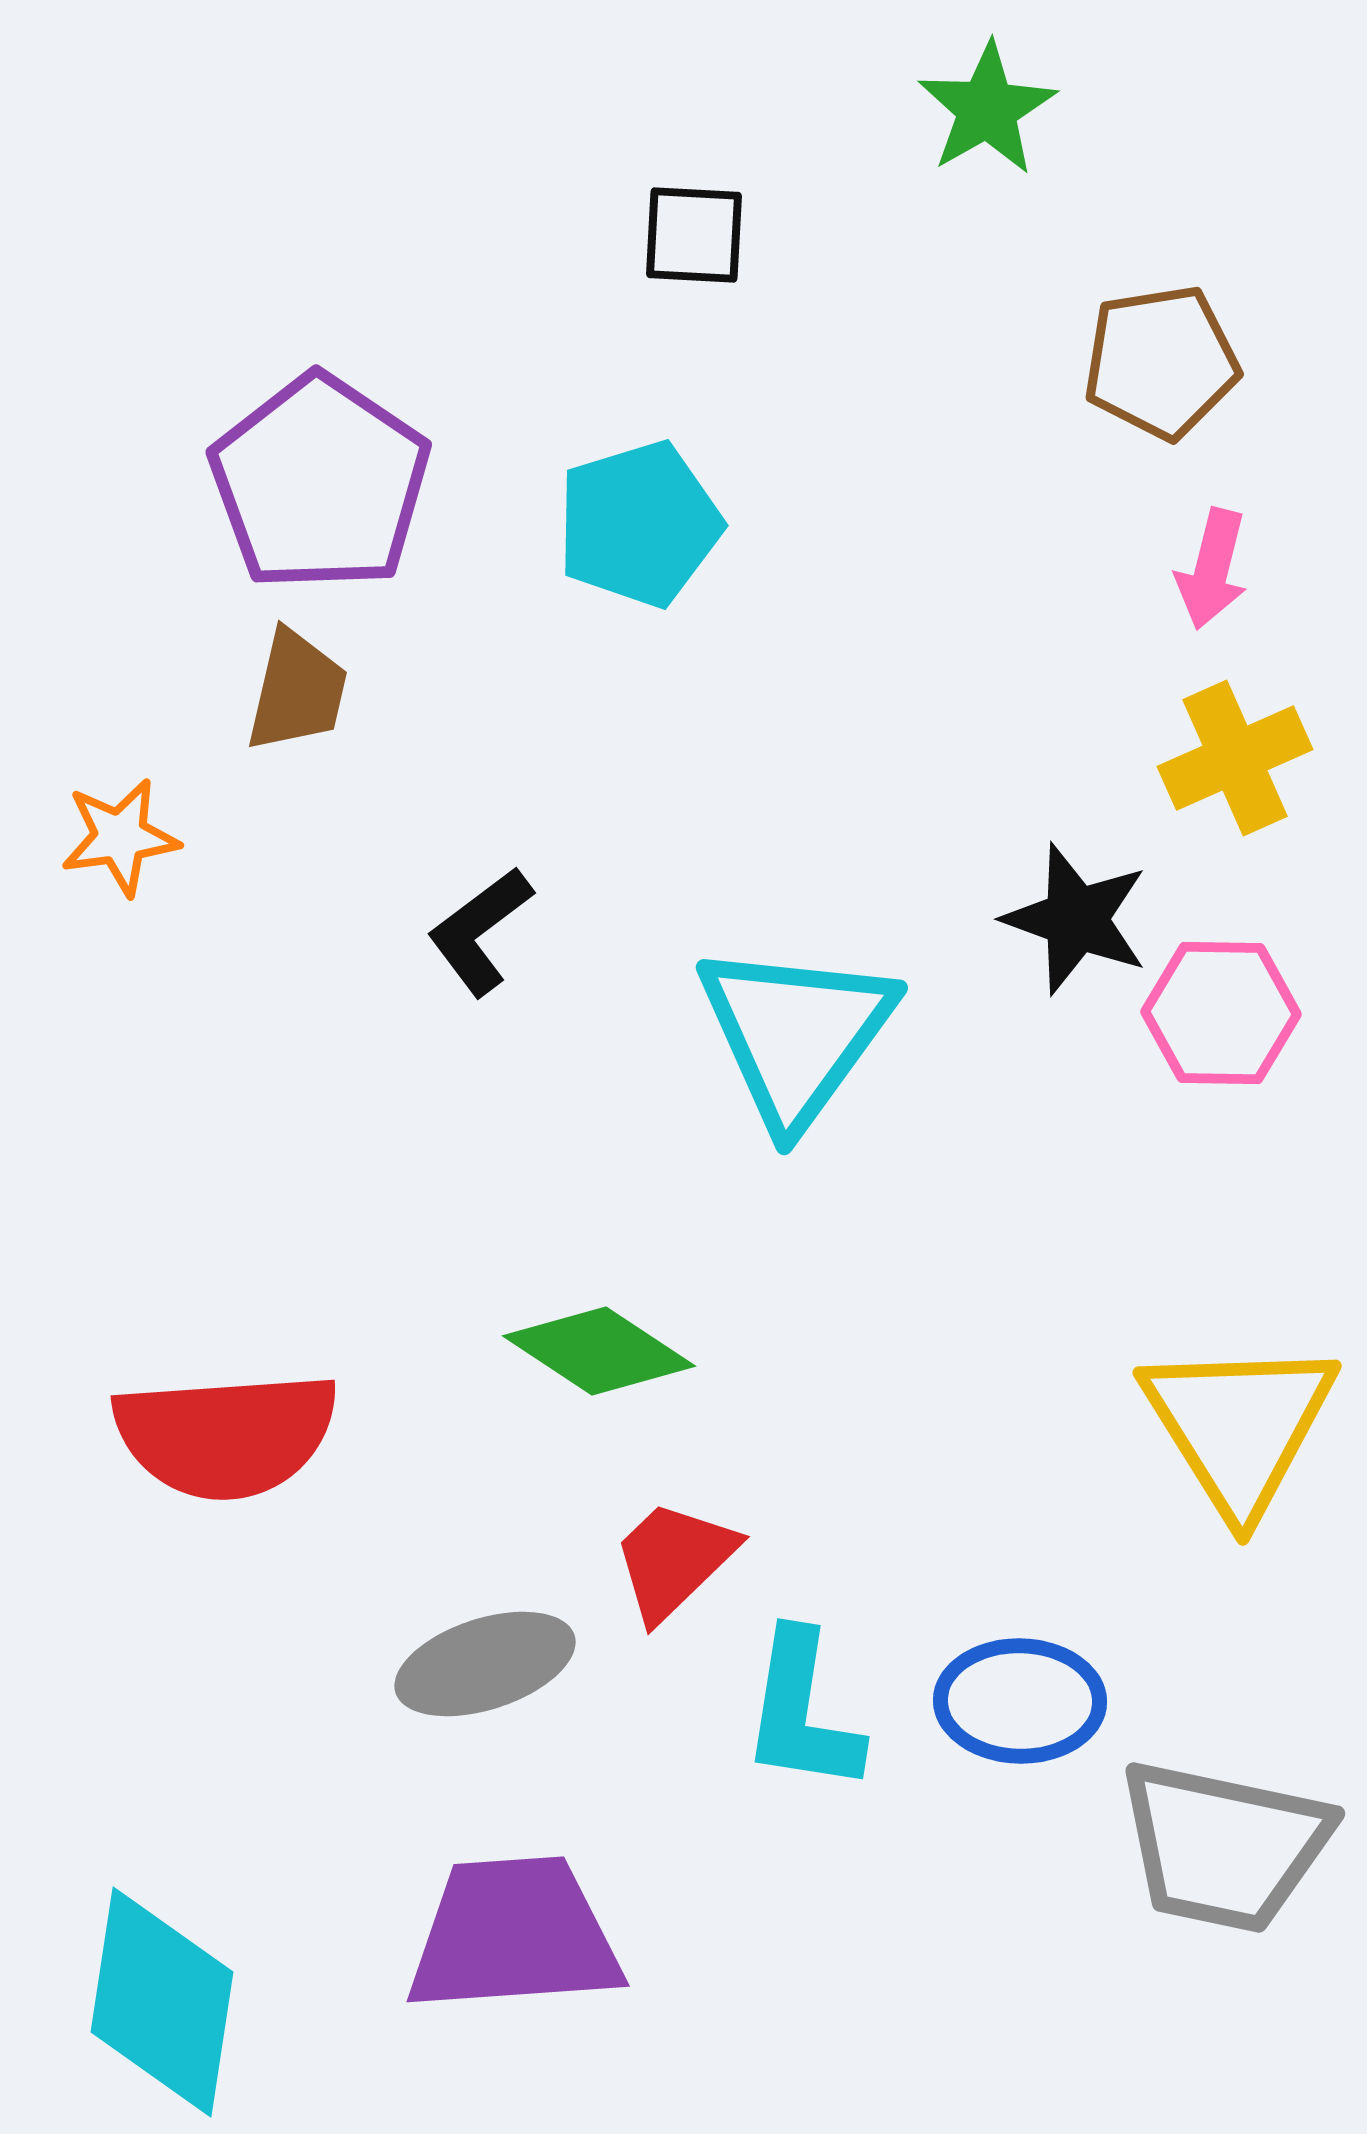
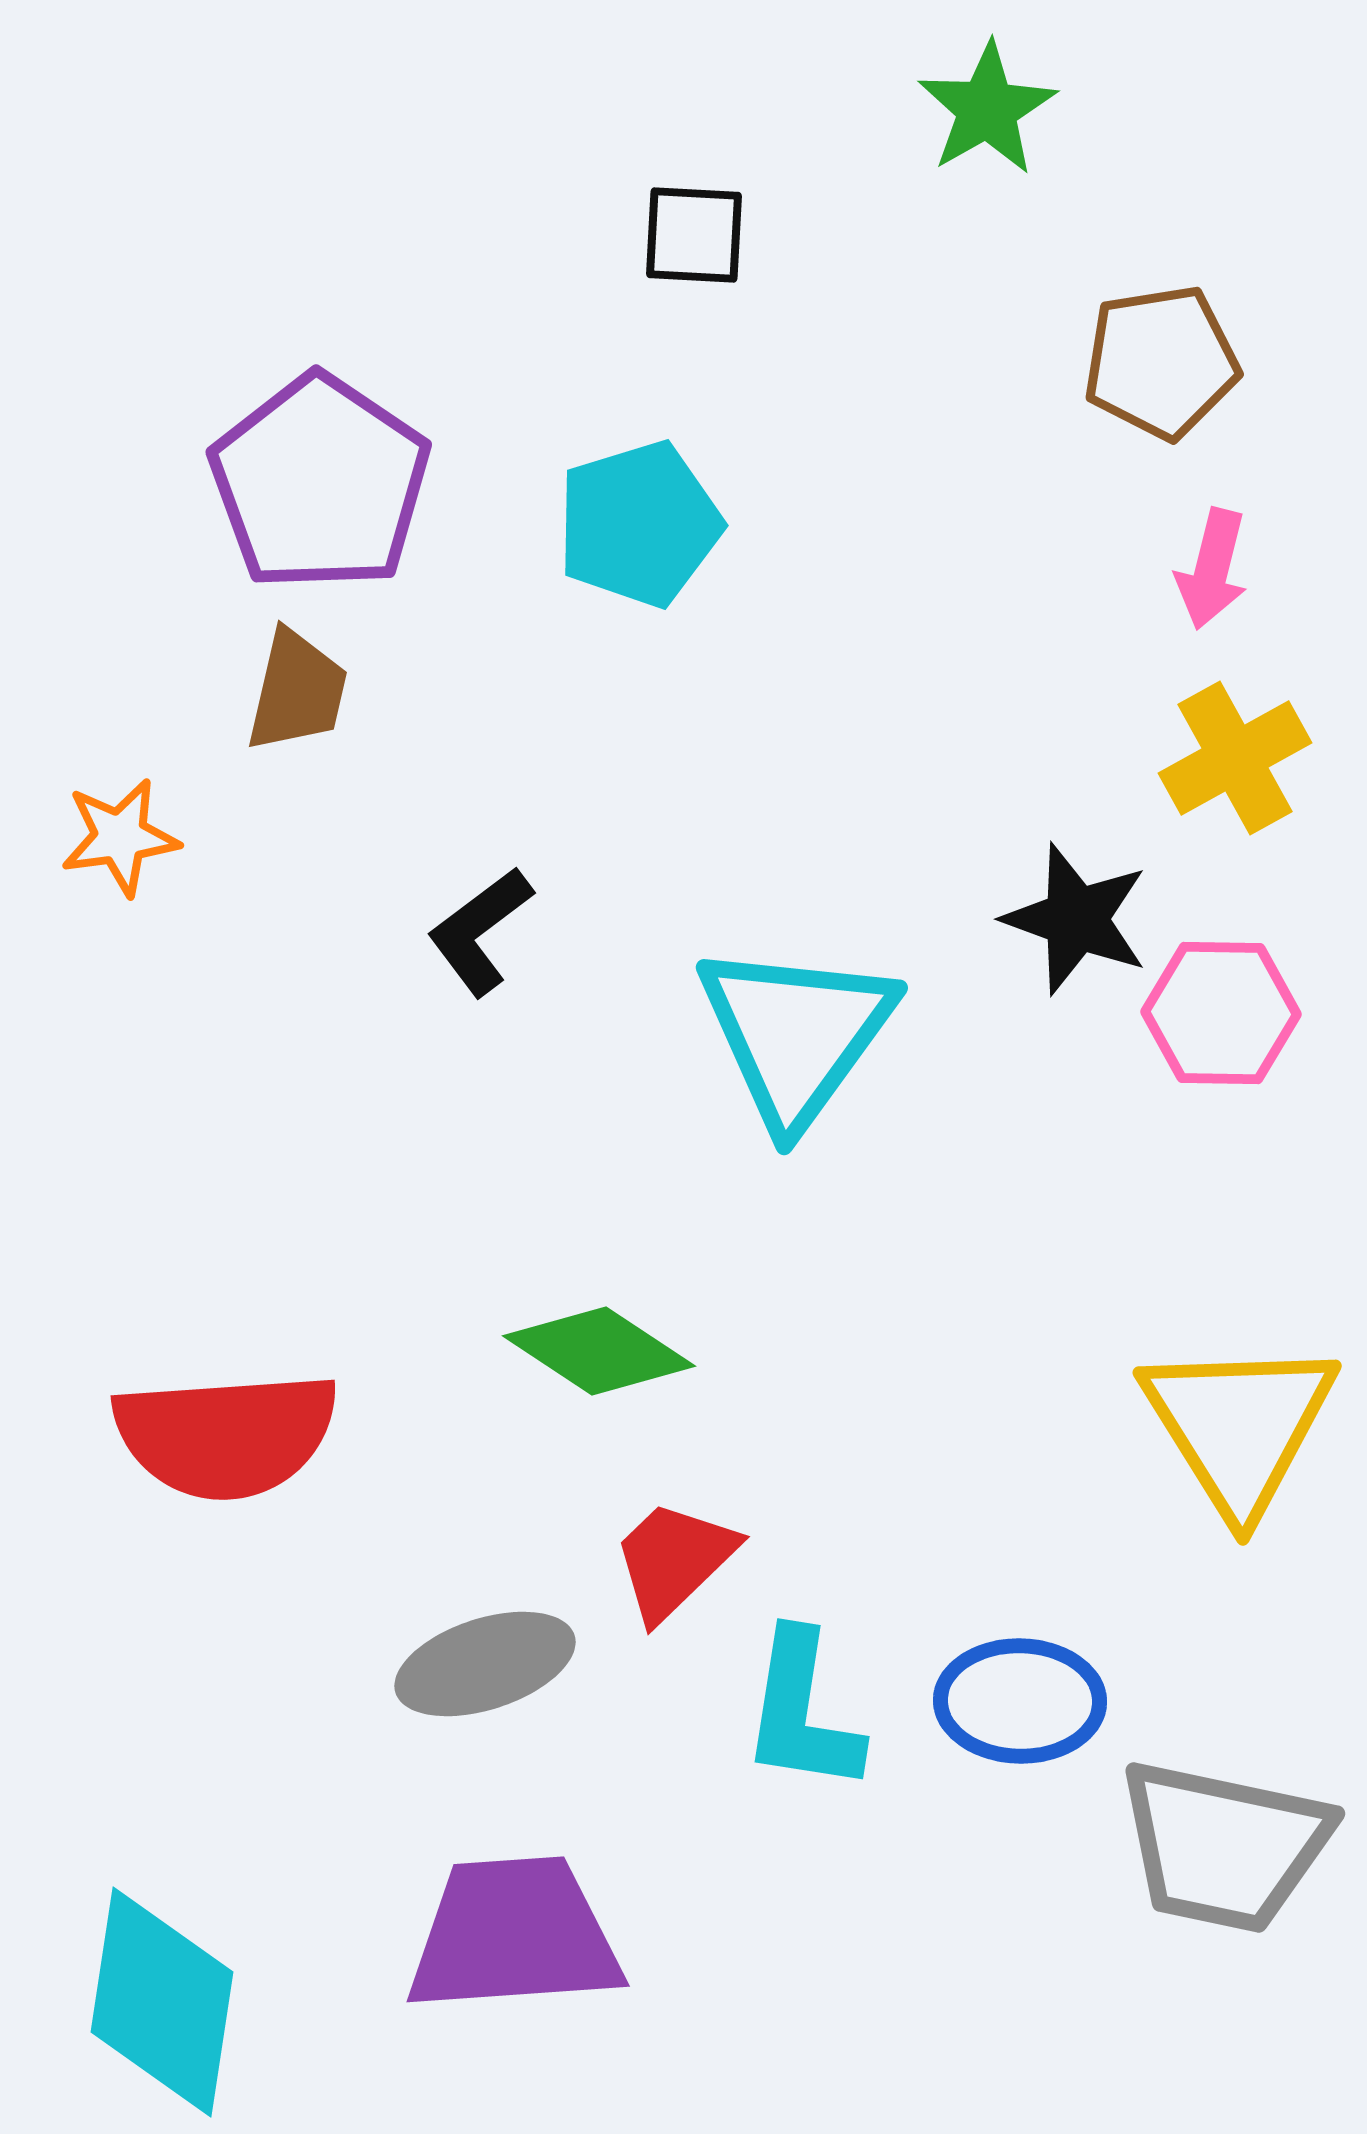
yellow cross: rotated 5 degrees counterclockwise
